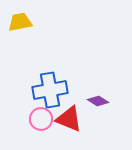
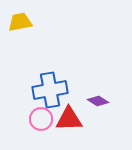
red triangle: rotated 24 degrees counterclockwise
